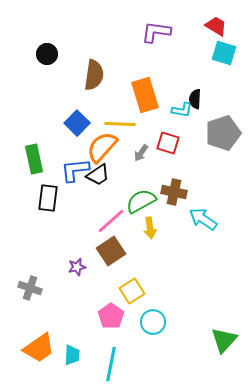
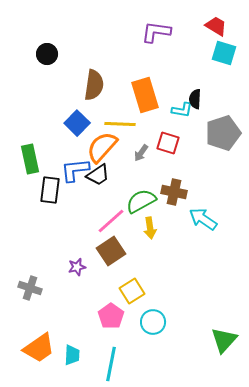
brown semicircle: moved 10 px down
green rectangle: moved 4 px left
black rectangle: moved 2 px right, 8 px up
